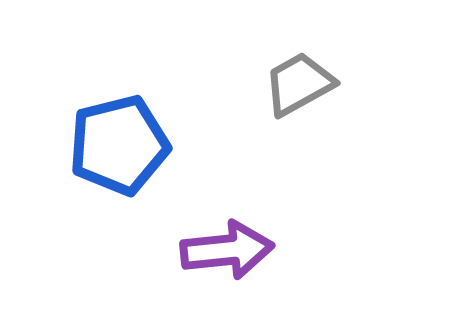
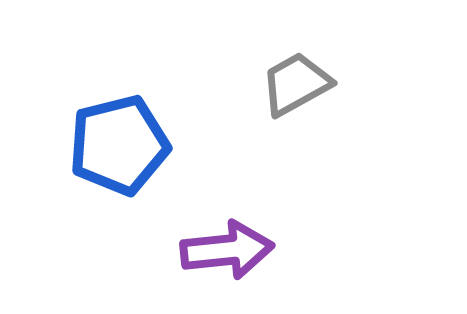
gray trapezoid: moved 3 px left
